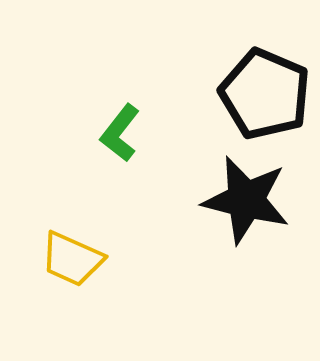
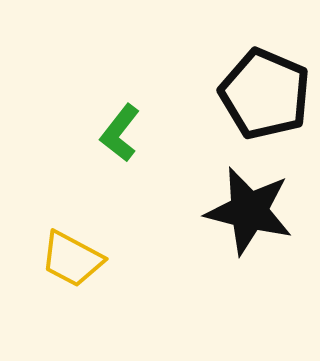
black star: moved 3 px right, 11 px down
yellow trapezoid: rotated 4 degrees clockwise
